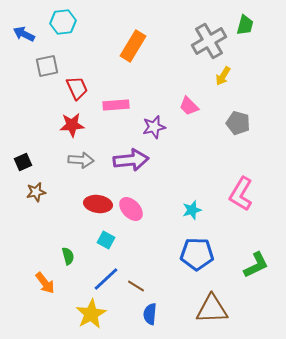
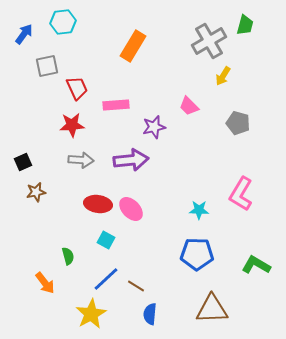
blue arrow: rotated 100 degrees clockwise
cyan star: moved 7 px right; rotated 18 degrees clockwise
green L-shape: rotated 124 degrees counterclockwise
